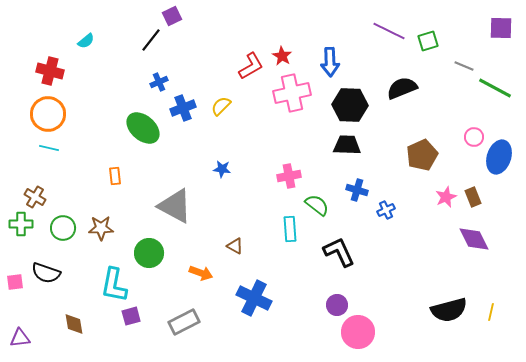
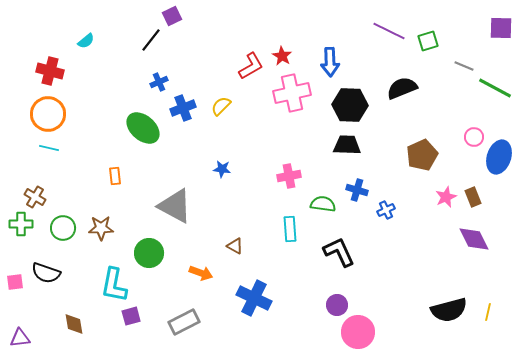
green semicircle at (317, 205): moved 6 px right, 1 px up; rotated 30 degrees counterclockwise
yellow line at (491, 312): moved 3 px left
